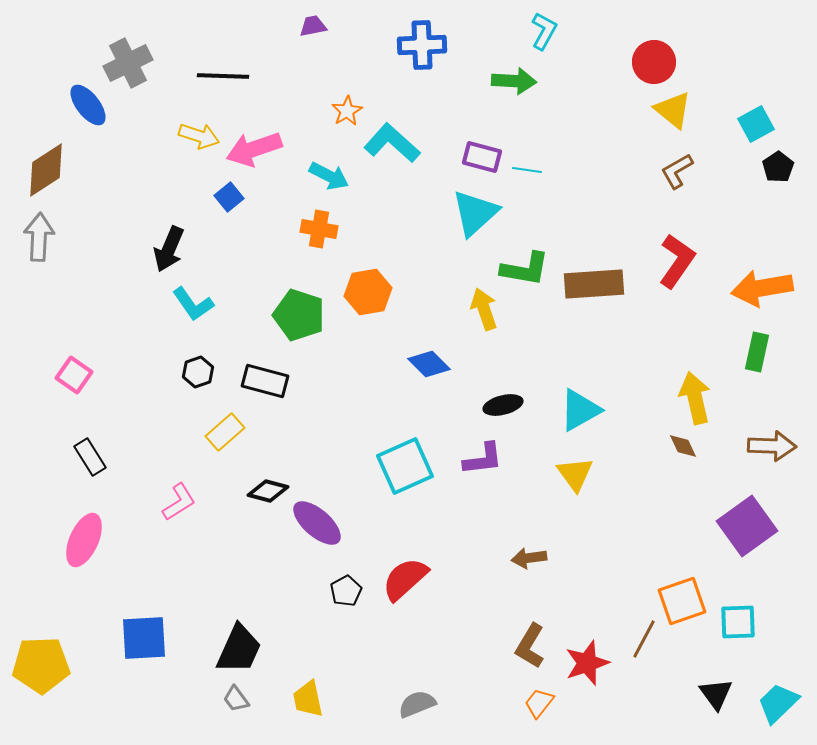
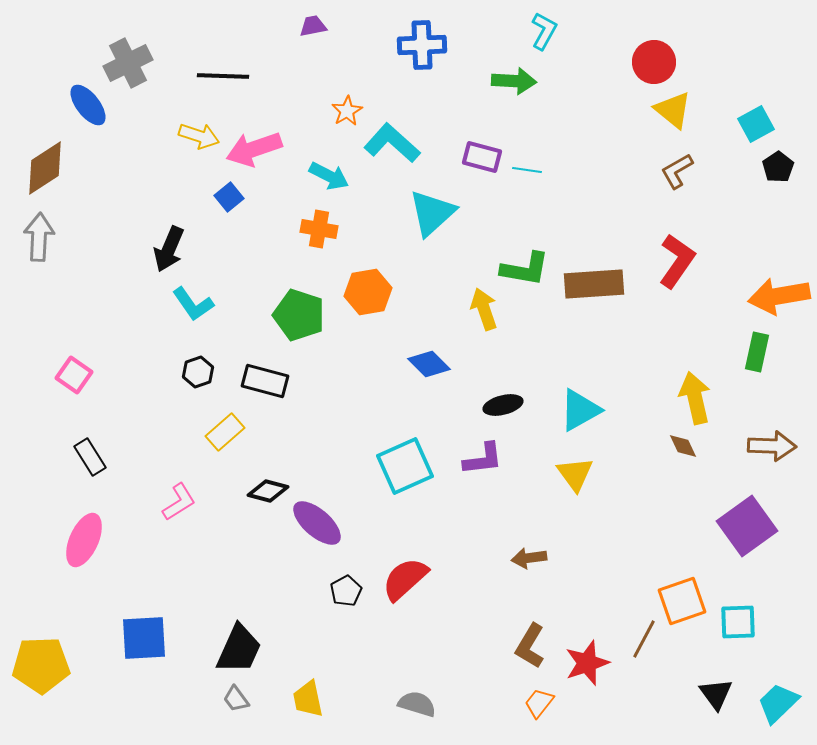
brown diamond at (46, 170): moved 1 px left, 2 px up
cyan triangle at (475, 213): moved 43 px left
orange arrow at (762, 288): moved 17 px right, 8 px down
gray semicircle at (417, 704): rotated 39 degrees clockwise
